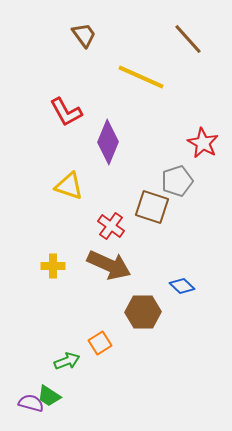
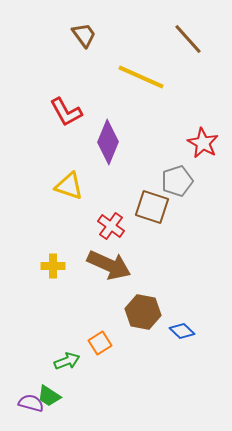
blue diamond: moved 45 px down
brown hexagon: rotated 12 degrees clockwise
